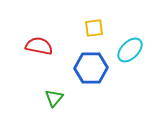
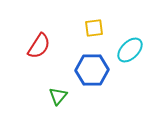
red semicircle: rotated 112 degrees clockwise
blue hexagon: moved 1 px right, 2 px down
green triangle: moved 4 px right, 2 px up
